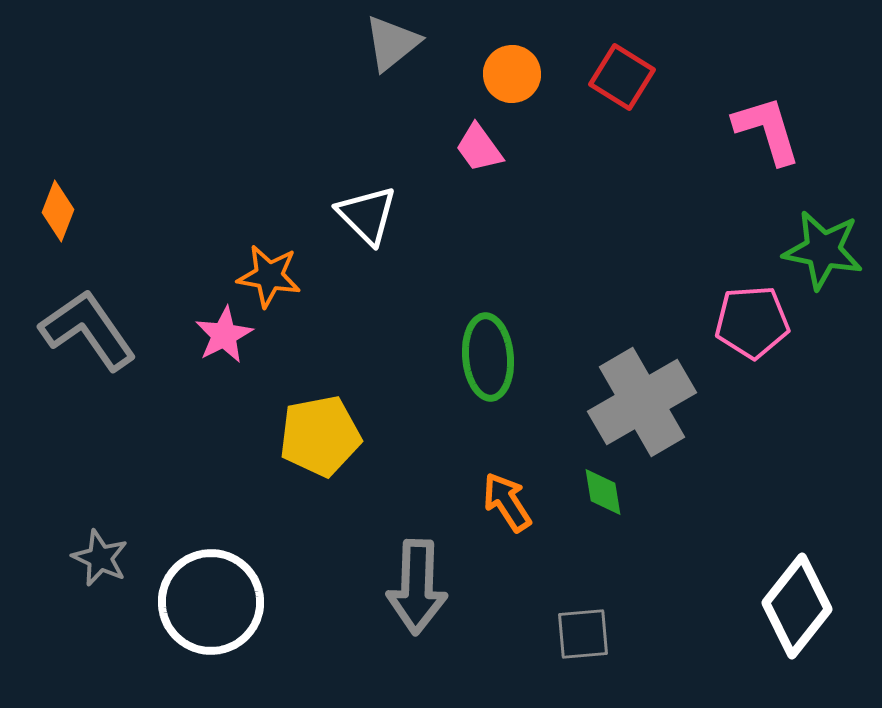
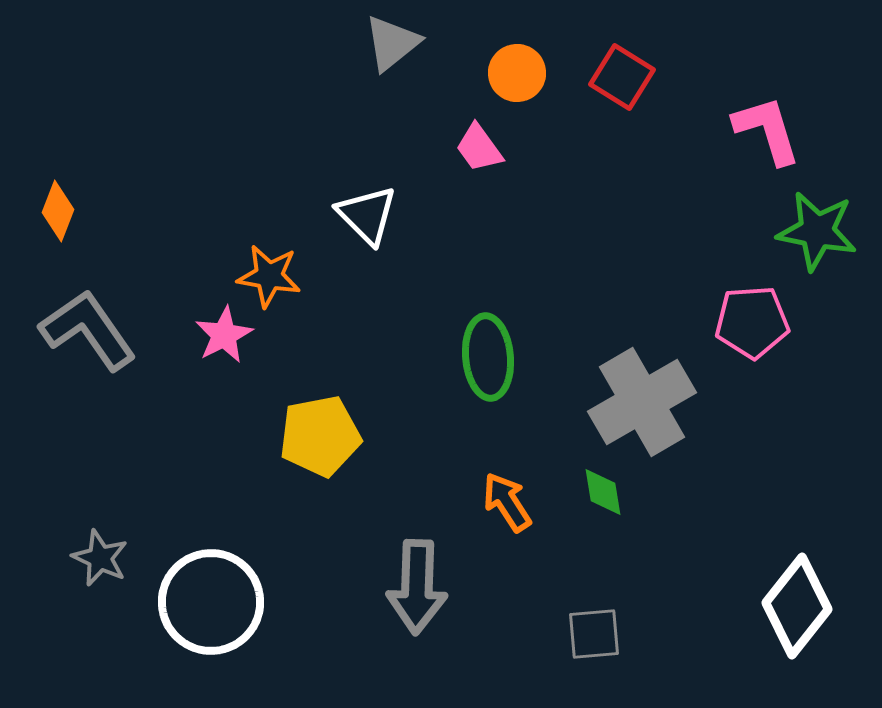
orange circle: moved 5 px right, 1 px up
green star: moved 6 px left, 19 px up
gray square: moved 11 px right
